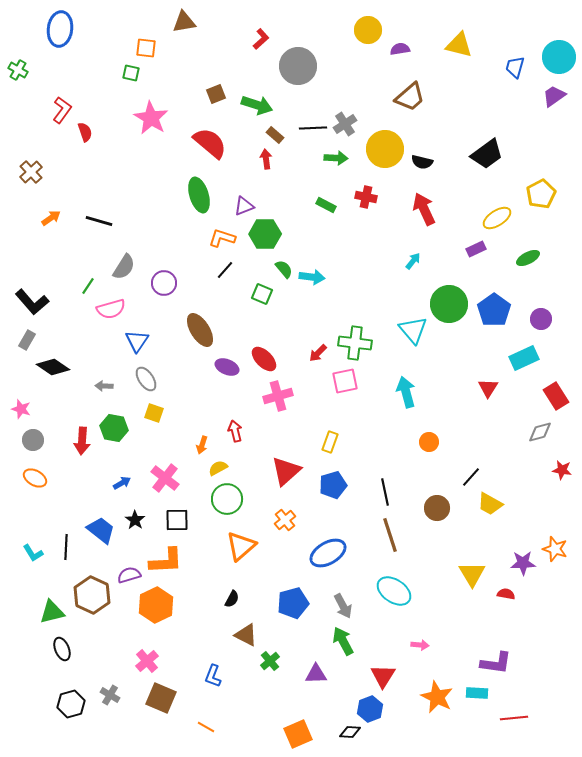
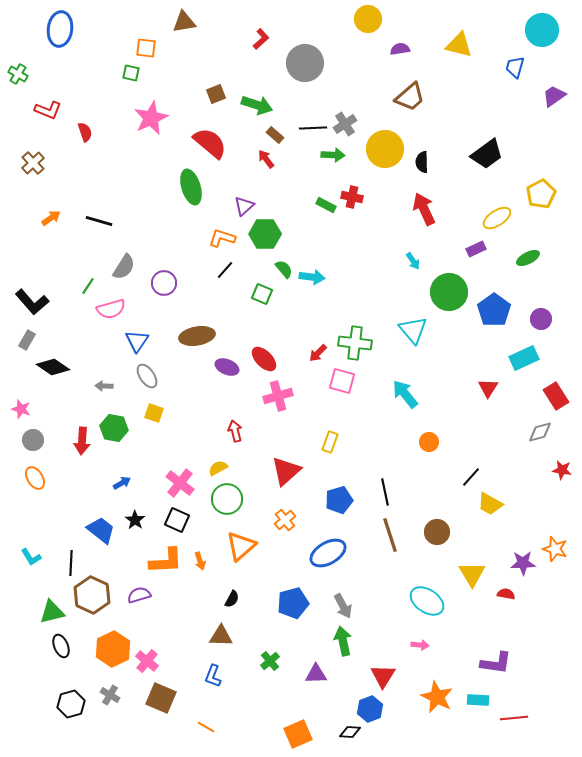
yellow circle at (368, 30): moved 11 px up
cyan circle at (559, 57): moved 17 px left, 27 px up
gray circle at (298, 66): moved 7 px right, 3 px up
green cross at (18, 70): moved 4 px down
red L-shape at (62, 110): moved 14 px left; rotated 76 degrees clockwise
pink star at (151, 118): rotated 16 degrees clockwise
green arrow at (336, 158): moved 3 px left, 3 px up
red arrow at (266, 159): rotated 30 degrees counterclockwise
black semicircle at (422, 162): rotated 75 degrees clockwise
brown cross at (31, 172): moved 2 px right, 9 px up
green ellipse at (199, 195): moved 8 px left, 8 px up
red cross at (366, 197): moved 14 px left
purple triangle at (244, 206): rotated 20 degrees counterclockwise
cyan arrow at (413, 261): rotated 108 degrees clockwise
green circle at (449, 304): moved 12 px up
brown ellipse at (200, 330): moved 3 px left, 6 px down; rotated 68 degrees counterclockwise
gray ellipse at (146, 379): moved 1 px right, 3 px up
pink square at (345, 381): moved 3 px left; rotated 28 degrees clockwise
cyan arrow at (406, 392): moved 1 px left, 2 px down; rotated 24 degrees counterclockwise
orange arrow at (202, 445): moved 2 px left, 116 px down; rotated 36 degrees counterclockwise
orange ellipse at (35, 478): rotated 30 degrees clockwise
pink cross at (165, 478): moved 15 px right, 5 px down
blue pentagon at (333, 485): moved 6 px right, 15 px down
brown circle at (437, 508): moved 24 px down
black square at (177, 520): rotated 25 degrees clockwise
black line at (66, 547): moved 5 px right, 16 px down
cyan L-shape at (33, 553): moved 2 px left, 4 px down
purple semicircle at (129, 575): moved 10 px right, 20 px down
cyan ellipse at (394, 591): moved 33 px right, 10 px down
orange hexagon at (156, 605): moved 43 px left, 44 px down
brown triangle at (246, 635): moved 25 px left, 1 px down; rotated 25 degrees counterclockwise
green arrow at (343, 641): rotated 16 degrees clockwise
black ellipse at (62, 649): moved 1 px left, 3 px up
pink cross at (147, 661): rotated 10 degrees counterclockwise
cyan rectangle at (477, 693): moved 1 px right, 7 px down
